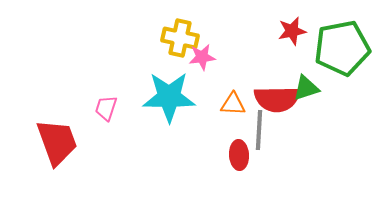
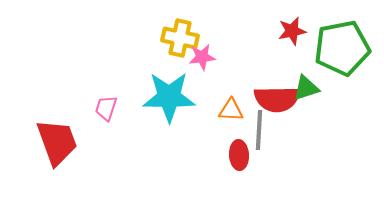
orange triangle: moved 2 px left, 6 px down
